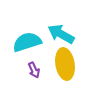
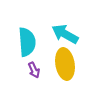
cyan arrow: moved 4 px right
cyan semicircle: rotated 104 degrees clockwise
